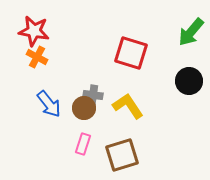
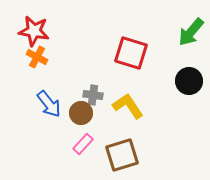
brown circle: moved 3 px left, 5 px down
pink rectangle: rotated 25 degrees clockwise
